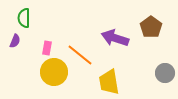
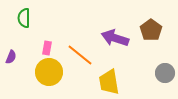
brown pentagon: moved 3 px down
purple semicircle: moved 4 px left, 16 px down
yellow circle: moved 5 px left
